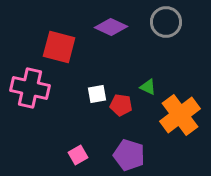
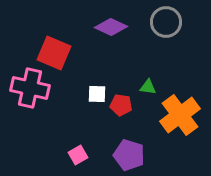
red square: moved 5 px left, 6 px down; rotated 8 degrees clockwise
green triangle: rotated 18 degrees counterclockwise
white square: rotated 12 degrees clockwise
